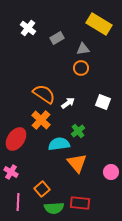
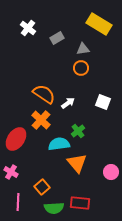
orange square: moved 2 px up
